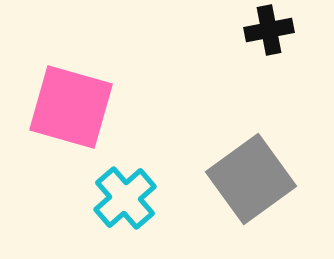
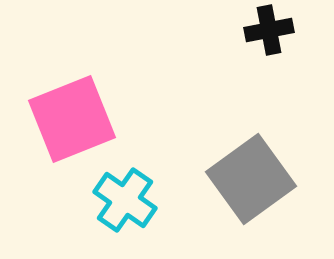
pink square: moved 1 px right, 12 px down; rotated 38 degrees counterclockwise
cyan cross: moved 2 px down; rotated 14 degrees counterclockwise
